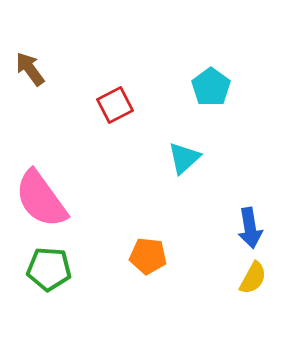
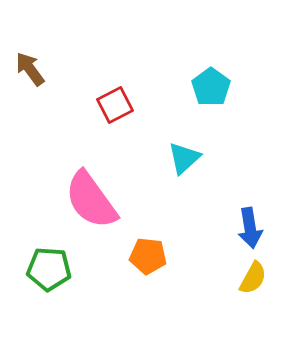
pink semicircle: moved 50 px right, 1 px down
